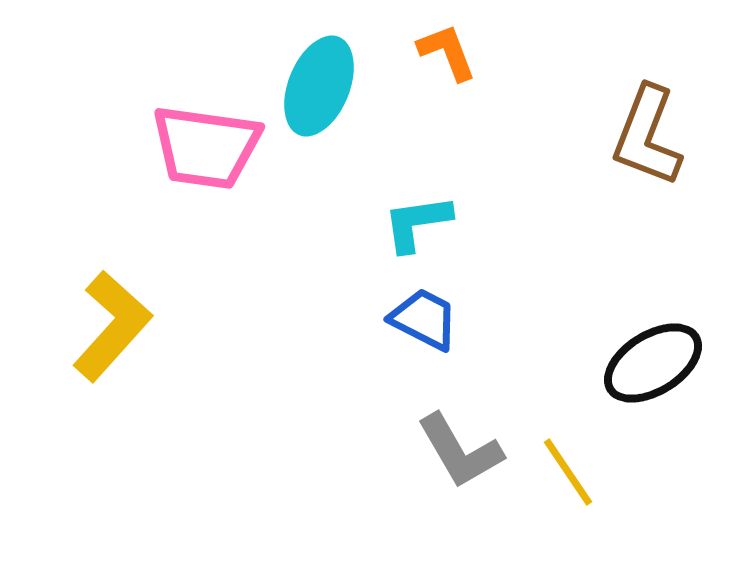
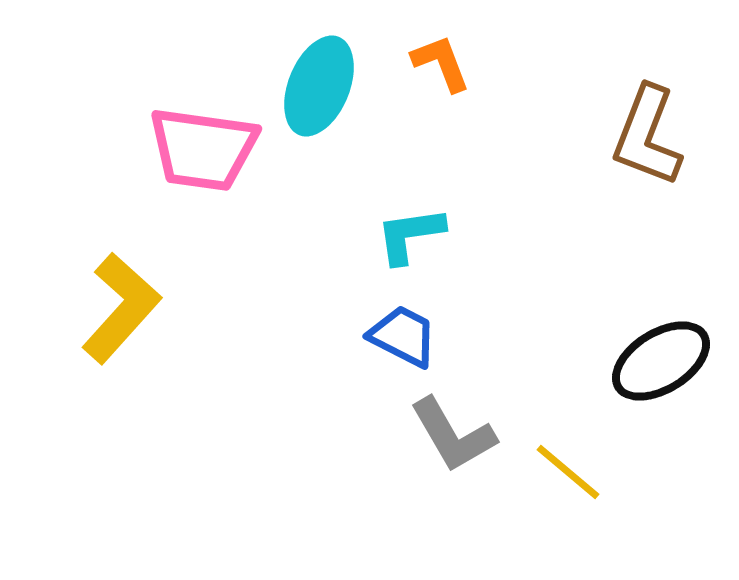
orange L-shape: moved 6 px left, 11 px down
pink trapezoid: moved 3 px left, 2 px down
cyan L-shape: moved 7 px left, 12 px down
blue trapezoid: moved 21 px left, 17 px down
yellow L-shape: moved 9 px right, 18 px up
black ellipse: moved 8 px right, 2 px up
gray L-shape: moved 7 px left, 16 px up
yellow line: rotated 16 degrees counterclockwise
